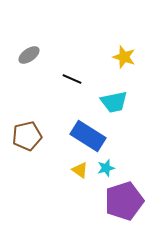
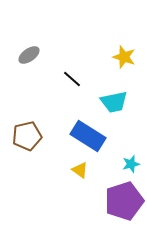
black line: rotated 18 degrees clockwise
cyan star: moved 25 px right, 4 px up
